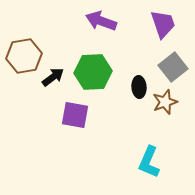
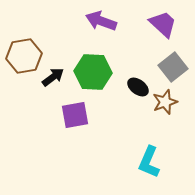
purple trapezoid: rotated 28 degrees counterclockwise
green hexagon: rotated 6 degrees clockwise
black ellipse: moved 1 px left; rotated 50 degrees counterclockwise
purple square: rotated 20 degrees counterclockwise
